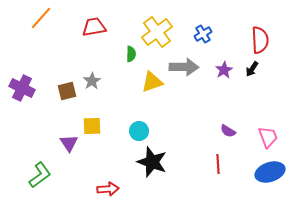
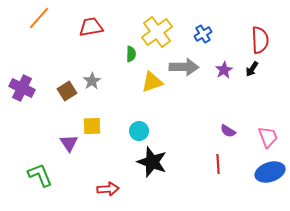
orange line: moved 2 px left
red trapezoid: moved 3 px left
brown square: rotated 18 degrees counterclockwise
green L-shape: rotated 76 degrees counterclockwise
